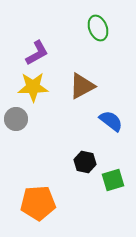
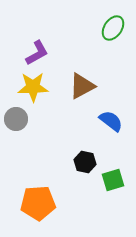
green ellipse: moved 15 px right; rotated 55 degrees clockwise
